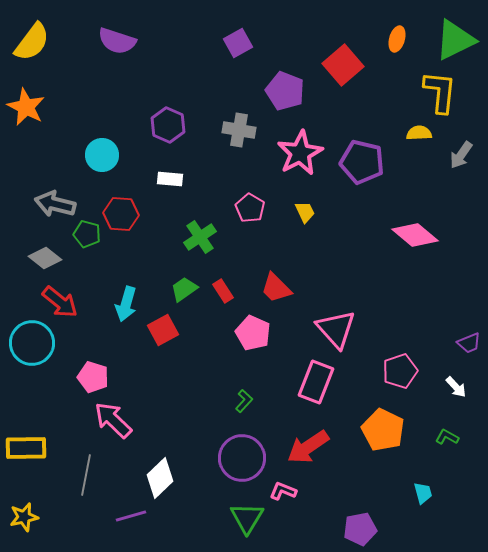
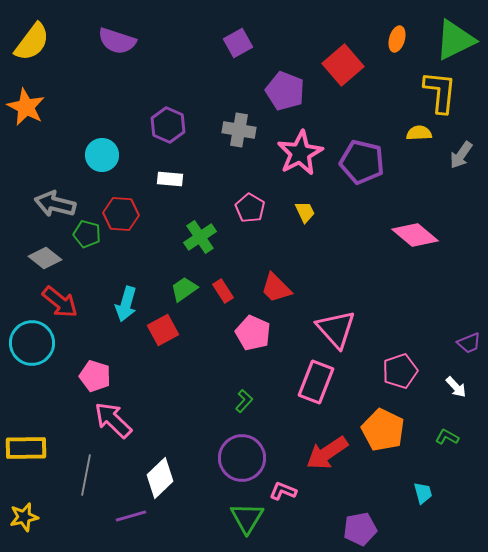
pink pentagon at (93, 377): moved 2 px right, 1 px up
red arrow at (308, 447): moved 19 px right, 6 px down
